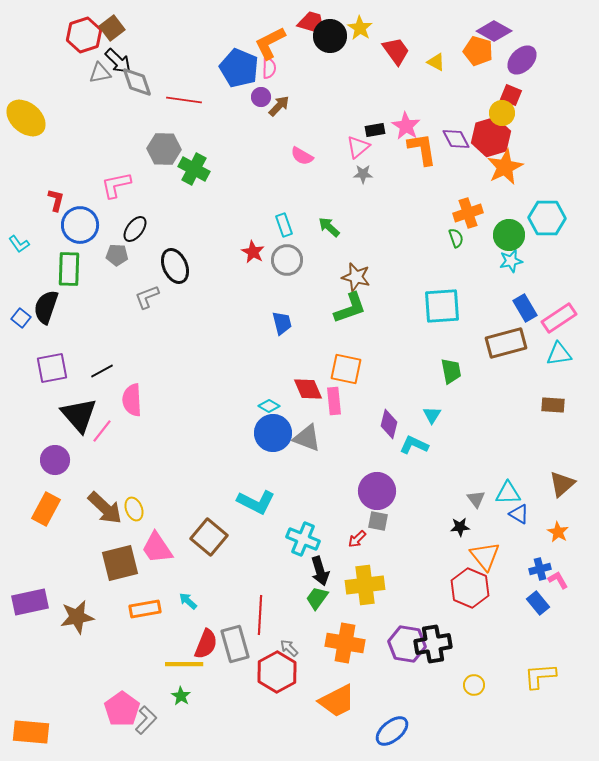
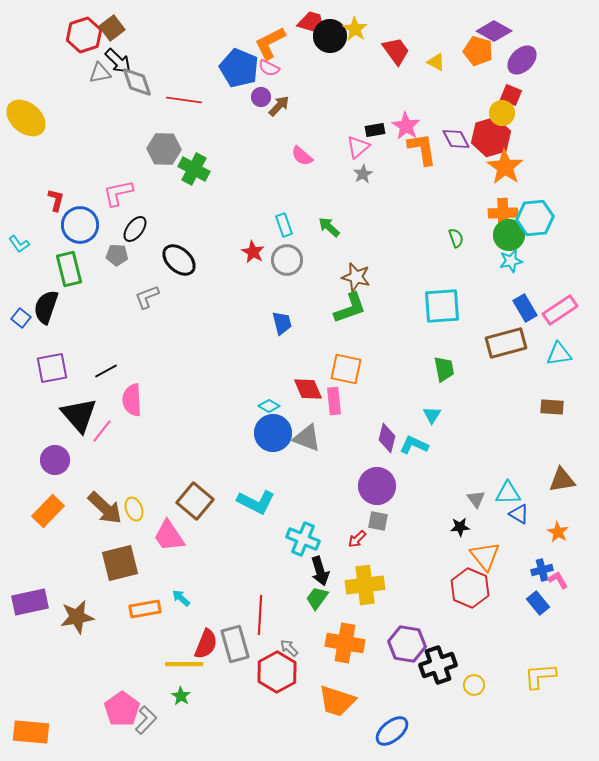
yellow star at (360, 28): moved 5 px left, 1 px down
pink semicircle at (269, 68): rotated 115 degrees clockwise
pink semicircle at (302, 156): rotated 10 degrees clockwise
orange star at (505, 167): rotated 12 degrees counterclockwise
gray star at (363, 174): rotated 30 degrees counterclockwise
pink L-shape at (116, 185): moved 2 px right, 8 px down
orange cross at (468, 213): moved 35 px right; rotated 16 degrees clockwise
cyan hexagon at (547, 218): moved 12 px left; rotated 6 degrees counterclockwise
black ellipse at (175, 266): moved 4 px right, 6 px up; rotated 24 degrees counterclockwise
green rectangle at (69, 269): rotated 16 degrees counterclockwise
pink rectangle at (559, 318): moved 1 px right, 8 px up
black line at (102, 371): moved 4 px right
green trapezoid at (451, 371): moved 7 px left, 2 px up
brown rectangle at (553, 405): moved 1 px left, 2 px down
purple diamond at (389, 424): moved 2 px left, 14 px down
brown triangle at (562, 484): moved 4 px up; rotated 32 degrees clockwise
purple circle at (377, 491): moved 5 px up
orange rectangle at (46, 509): moved 2 px right, 2 px down; rotated 16 degrees clockwise
brown square at (209, 537): moved 14 px left, 36 px up
pink trapezoid at (157, 548): moved 12 px right, 12 px up
blue cross at (540, 569): moved 2 px right, 1 px down
cyan arrow at (188, 601): moved 7 px left, 3 px up
black cross at (433, 644): moved 5 px right, 21 px down; rotated 9 degrees counterclockwise
orange trapezoid at (337, 701): rotated 45 degrees clockwise
